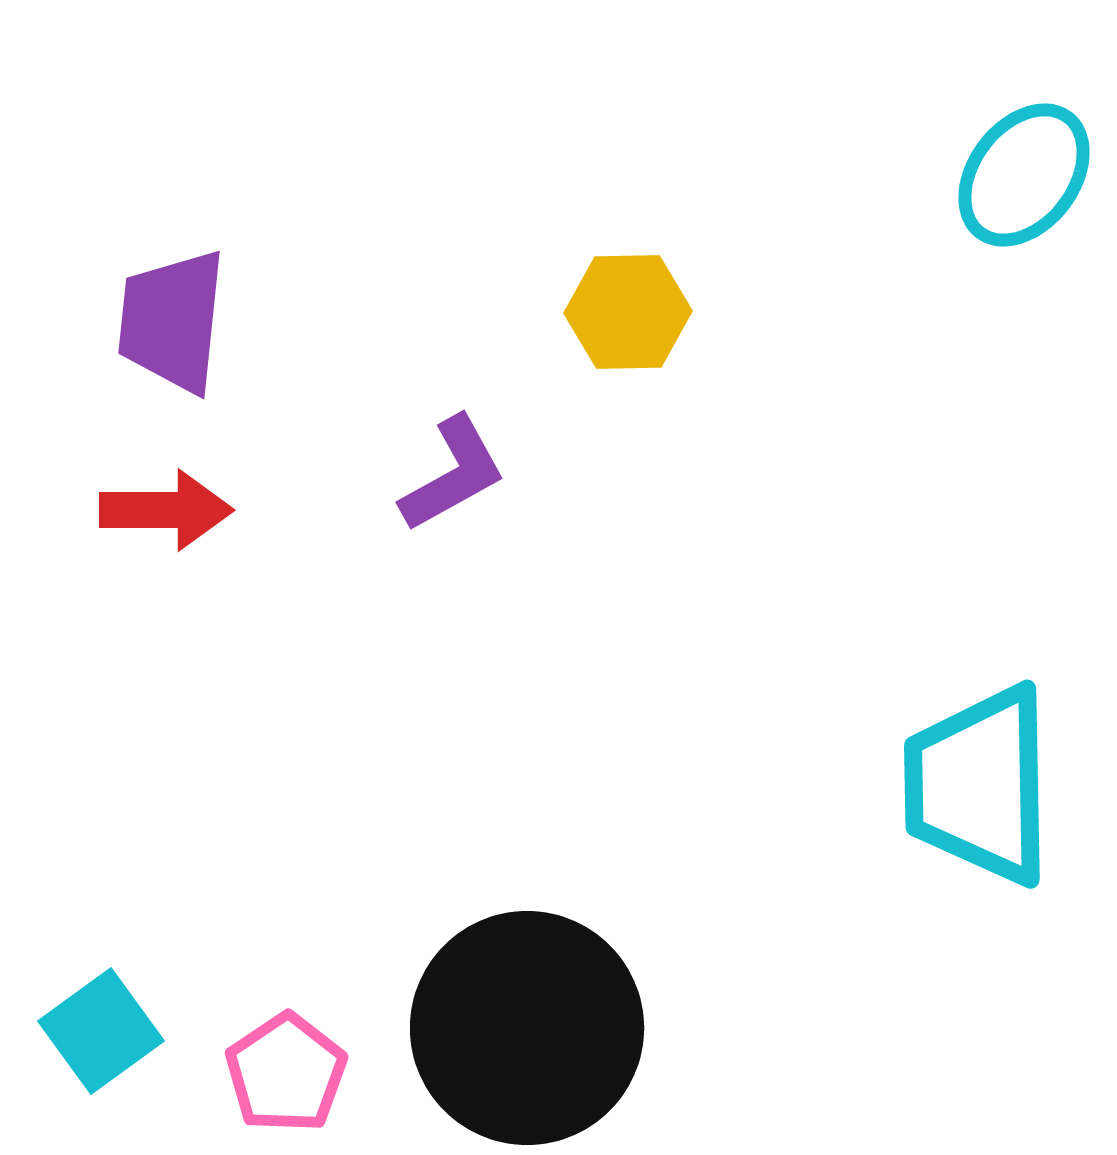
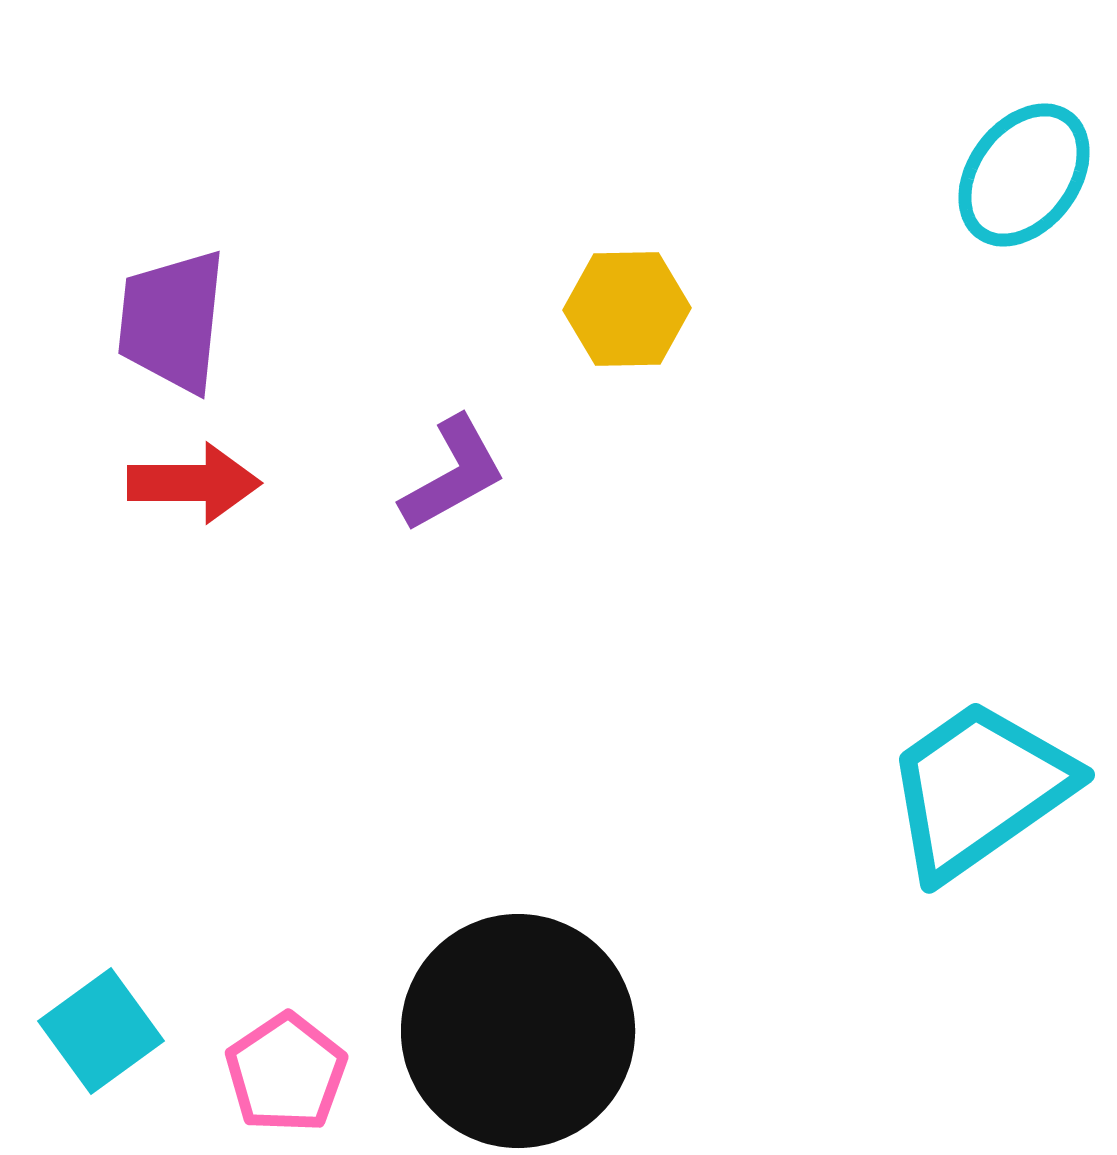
yellow hexagon: moved 1 px left, 3 px up
red arrow: moved 28 px right, 27 px up
cyan trapezoid: moved 4 px down; rotated 56 degrees clockwise
black circle: moved 9 px left, 3 px down
